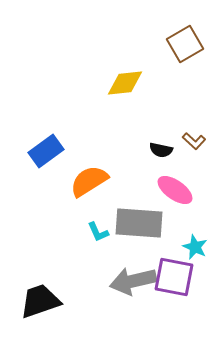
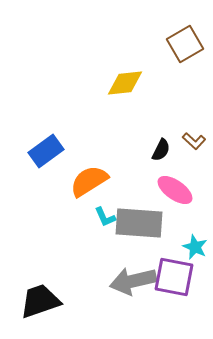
black semicircle: rotated 75 degrees counterclockwise
cyan L-shape: moved 7 px right, 15 px up
